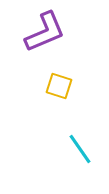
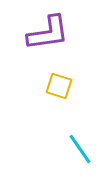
purple L-shape: moved 3 px right, 1 px down; rotated 15 degrees clockwise
